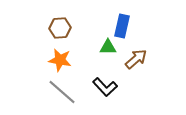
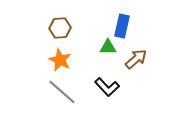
orange star: rotated 15 degrees clockwise
black L-shape: moved 2 px right
